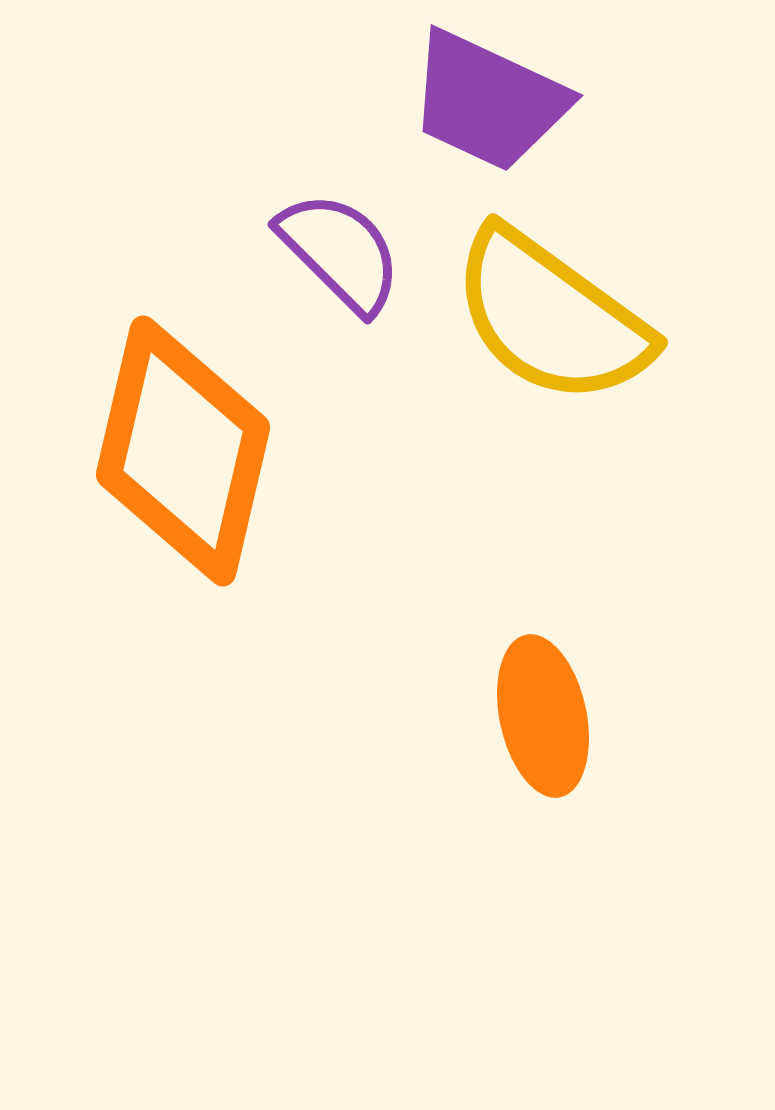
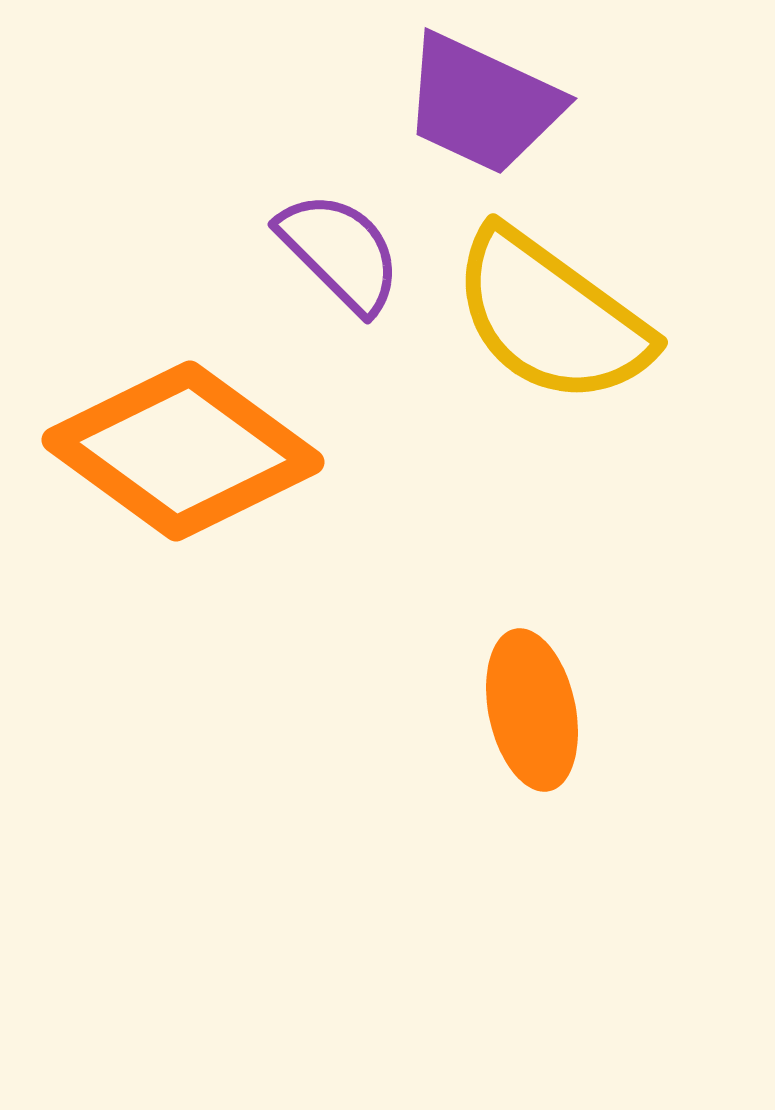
purple trapezoid: moved 6 px left, 3 px down
orange diamond: rotated 67 degrees counterclockwise
orange ellipse: moved 11 px left, 6 px up
